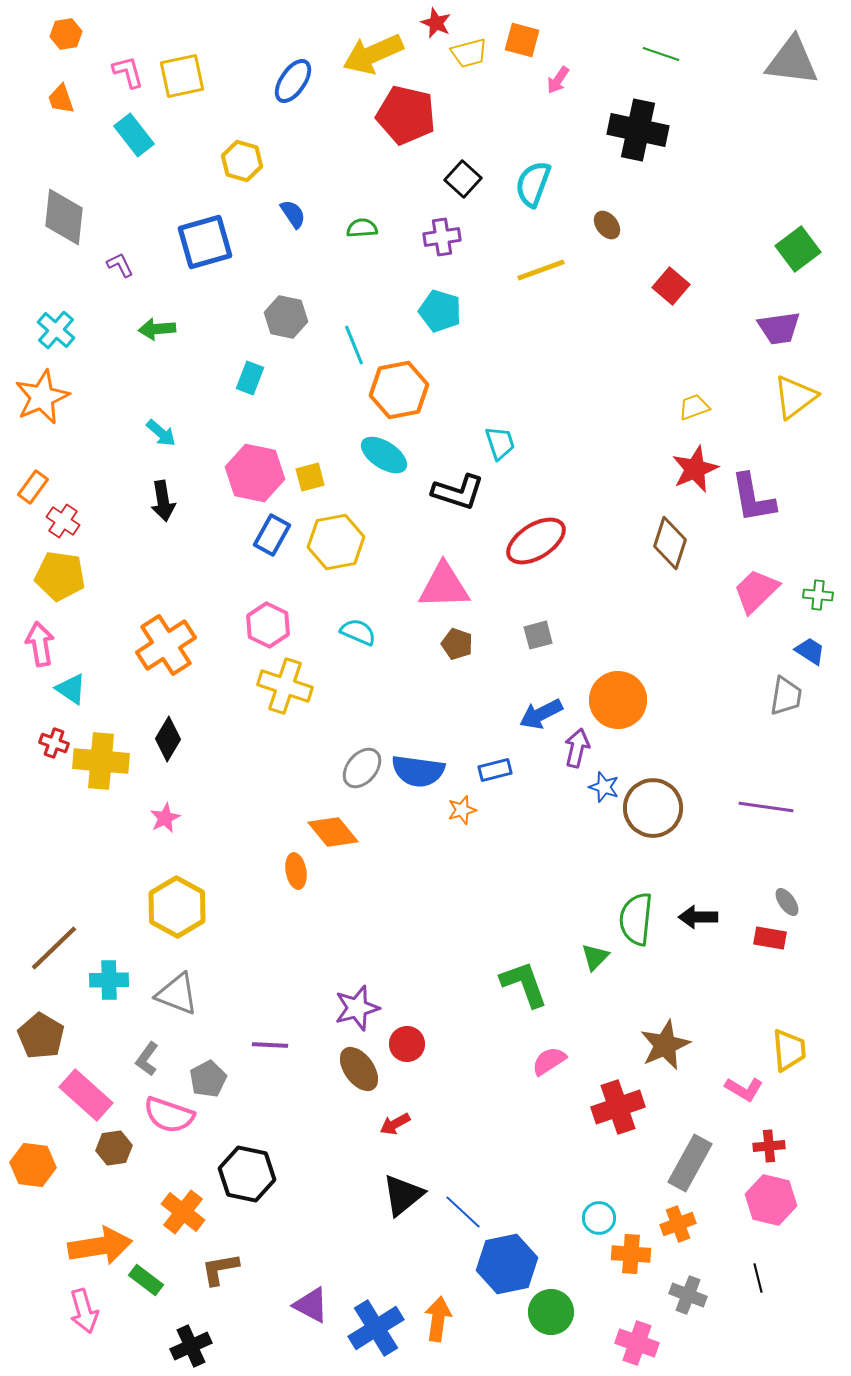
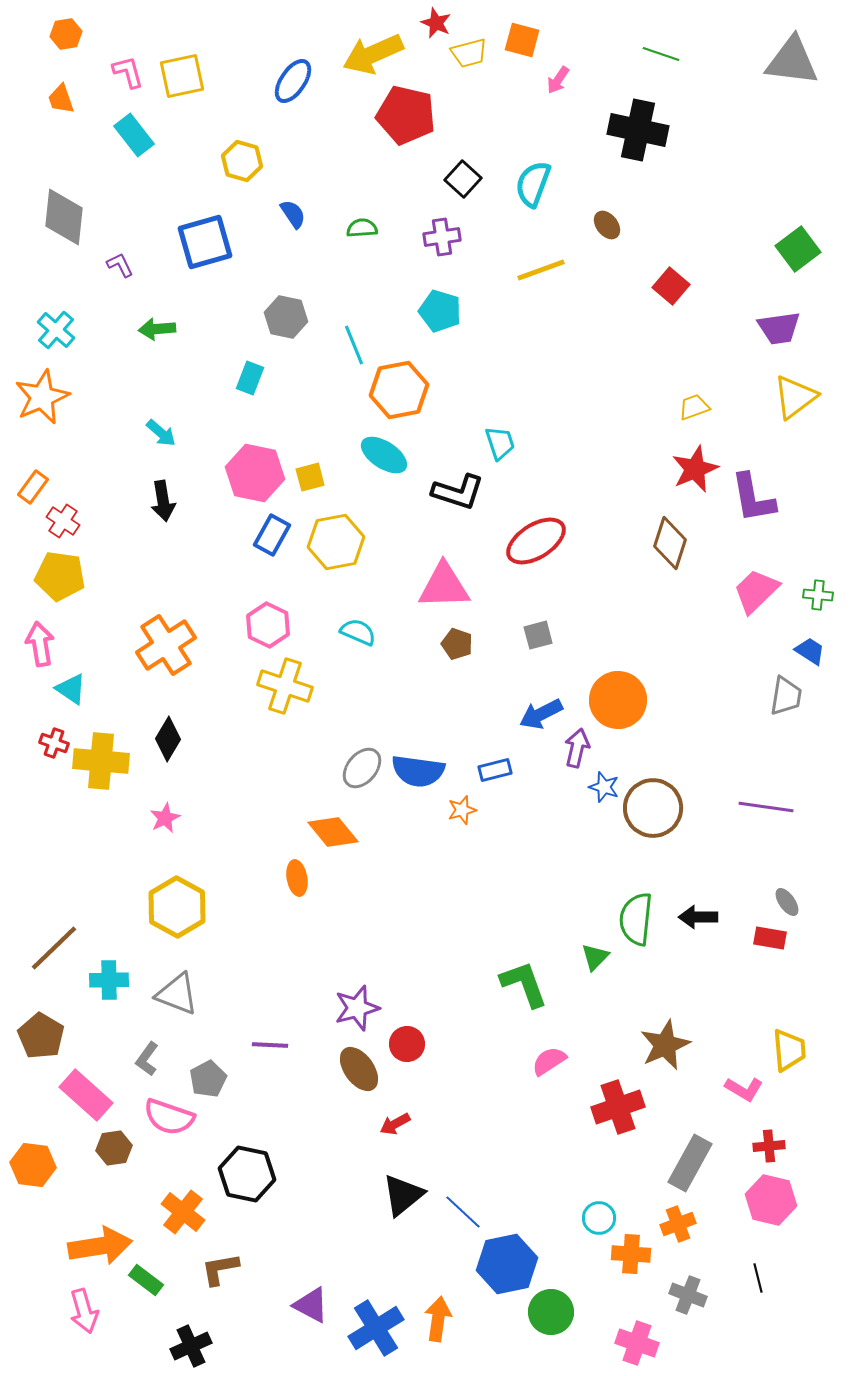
orange ellipse at (296, 871): moved 1 px right, 7 px down
pink semicircle at (169, 1115): moved 2 px down
